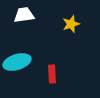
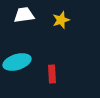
yellow star: moved 10 px left, 4 px up
